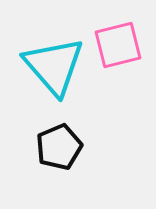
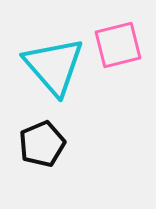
black pentagon: moved 17 px left, 3 px up
